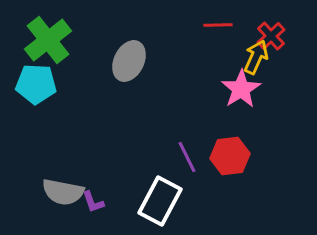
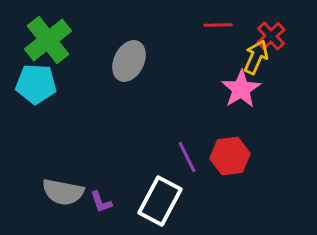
purple L-shape: moved 8 px right
